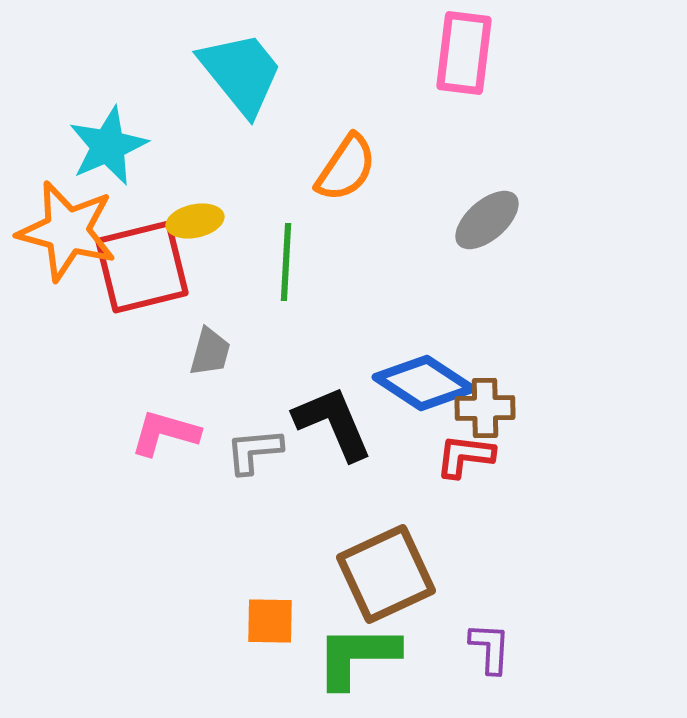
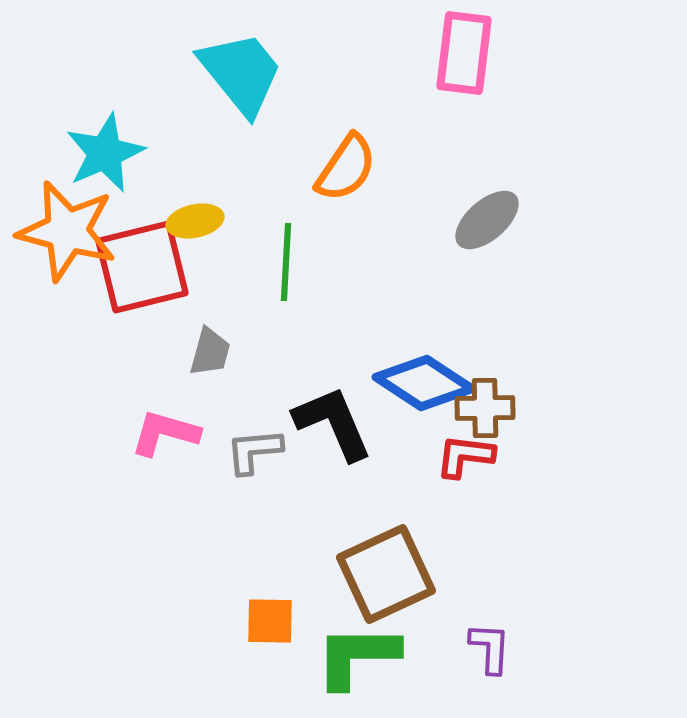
cyan star: moved 3 px left, 7 px down
